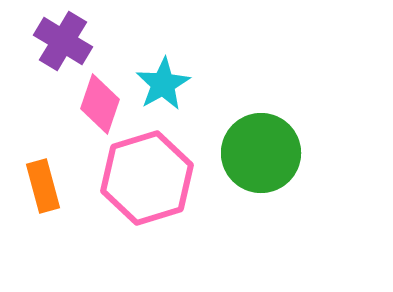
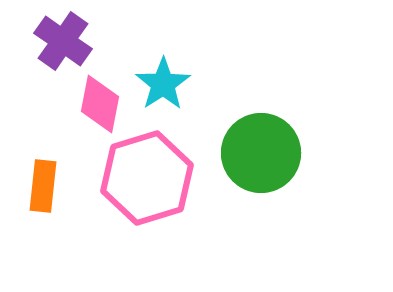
purple cross: rotated 4 degrees clockwise
cyan star: rotated 4 degrees counterclockwise
pink diamond: rotated 8 degrees counterclockwise
orange rectangle: rotated 21 degrees clockwise
